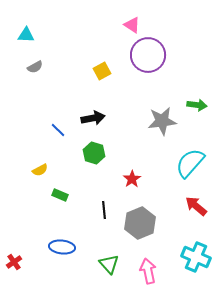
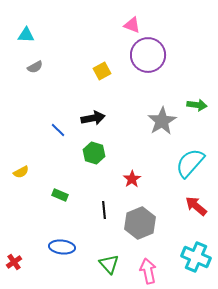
pink triangle: rotated 12 degrees counterclockwise
gray star: rotated 24 degrees counterclockwise
yellow semicircle: moved 19 px left, 2 px down
